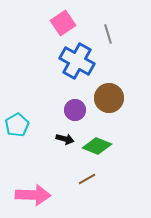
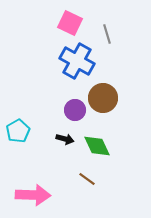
pink square: moved 7 px right; rotated 30 degrees counterclockwise
gray line: moved 1 px left
brown circle: moved 6 px left
cyan pentagon: moved 1 px right, 6 px down
green diamond: rotated 44 degrees clockwise
brown line: rotated 66 degrees clockwise
